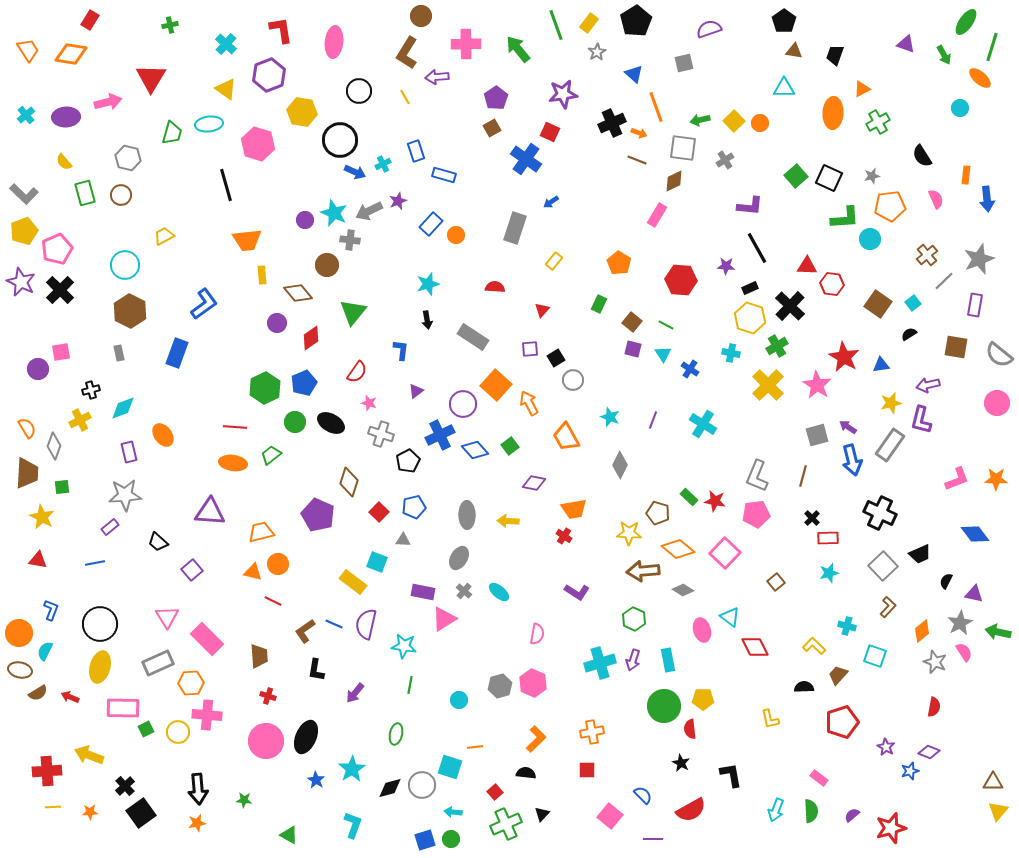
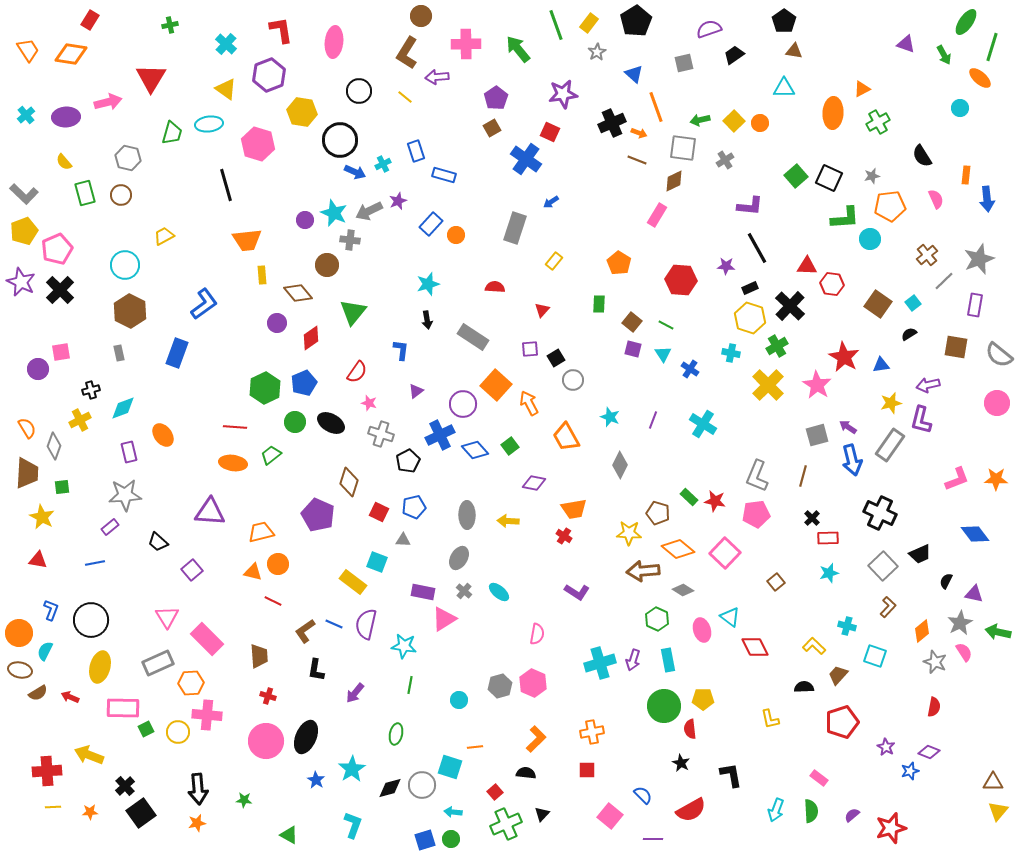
black trapezoid at (835, 55): moved 101 px left; rotated 35 degrees clockwise
yellow line at (405, 97): rotated 21 degrees counterclockwise
green rectangle at (599, 304): rotated 24 degrees counterclockwise
red square at (379, 512): rotated 18 degrees counterclockwise
green hexagon at (634, 619): moved 23 px right
black circle at (100, 624): moved 9 px left, 4 px up
